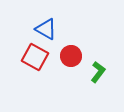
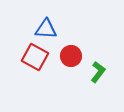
blue triangle: rotated 25 degrees counterclockwise
